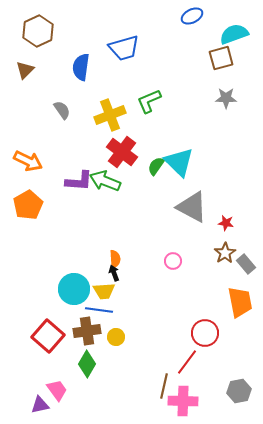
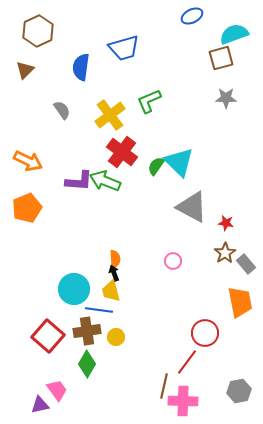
yellow cross: rotated 16 degrees counterclockwise
orange pentagon: moved 1 px left, 3 px down; rotated 8 degrees clockwise
yellow trapezoid: moved 7 px right; rotated 80 degrees clockwise
